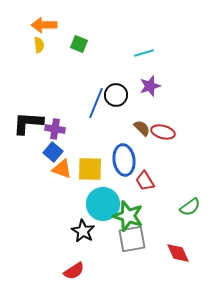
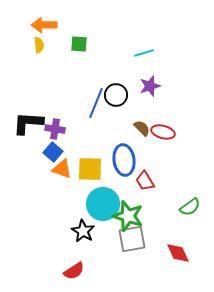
green square: rotated 18 degrees counterclockwise
